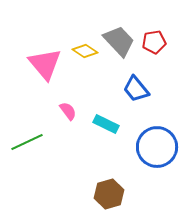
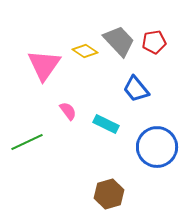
pink triangle: moved 1 px left, 1 px down; rotated 15 degrees clockwise
